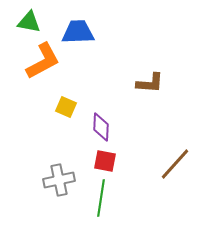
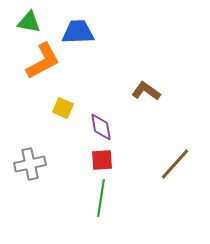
brown L-shape: moved 4 px left, 8 px down; rotated 148 degrees counterclockwise
yellow square: moved 3 px left, 1 px down
purple diamond: rotated 12 degrees counterclockwise
red square: moved 3 px left, 1 px up; rotated 15 degrees counterclockwise
gray cross: moved 29 px left, 16 px up
